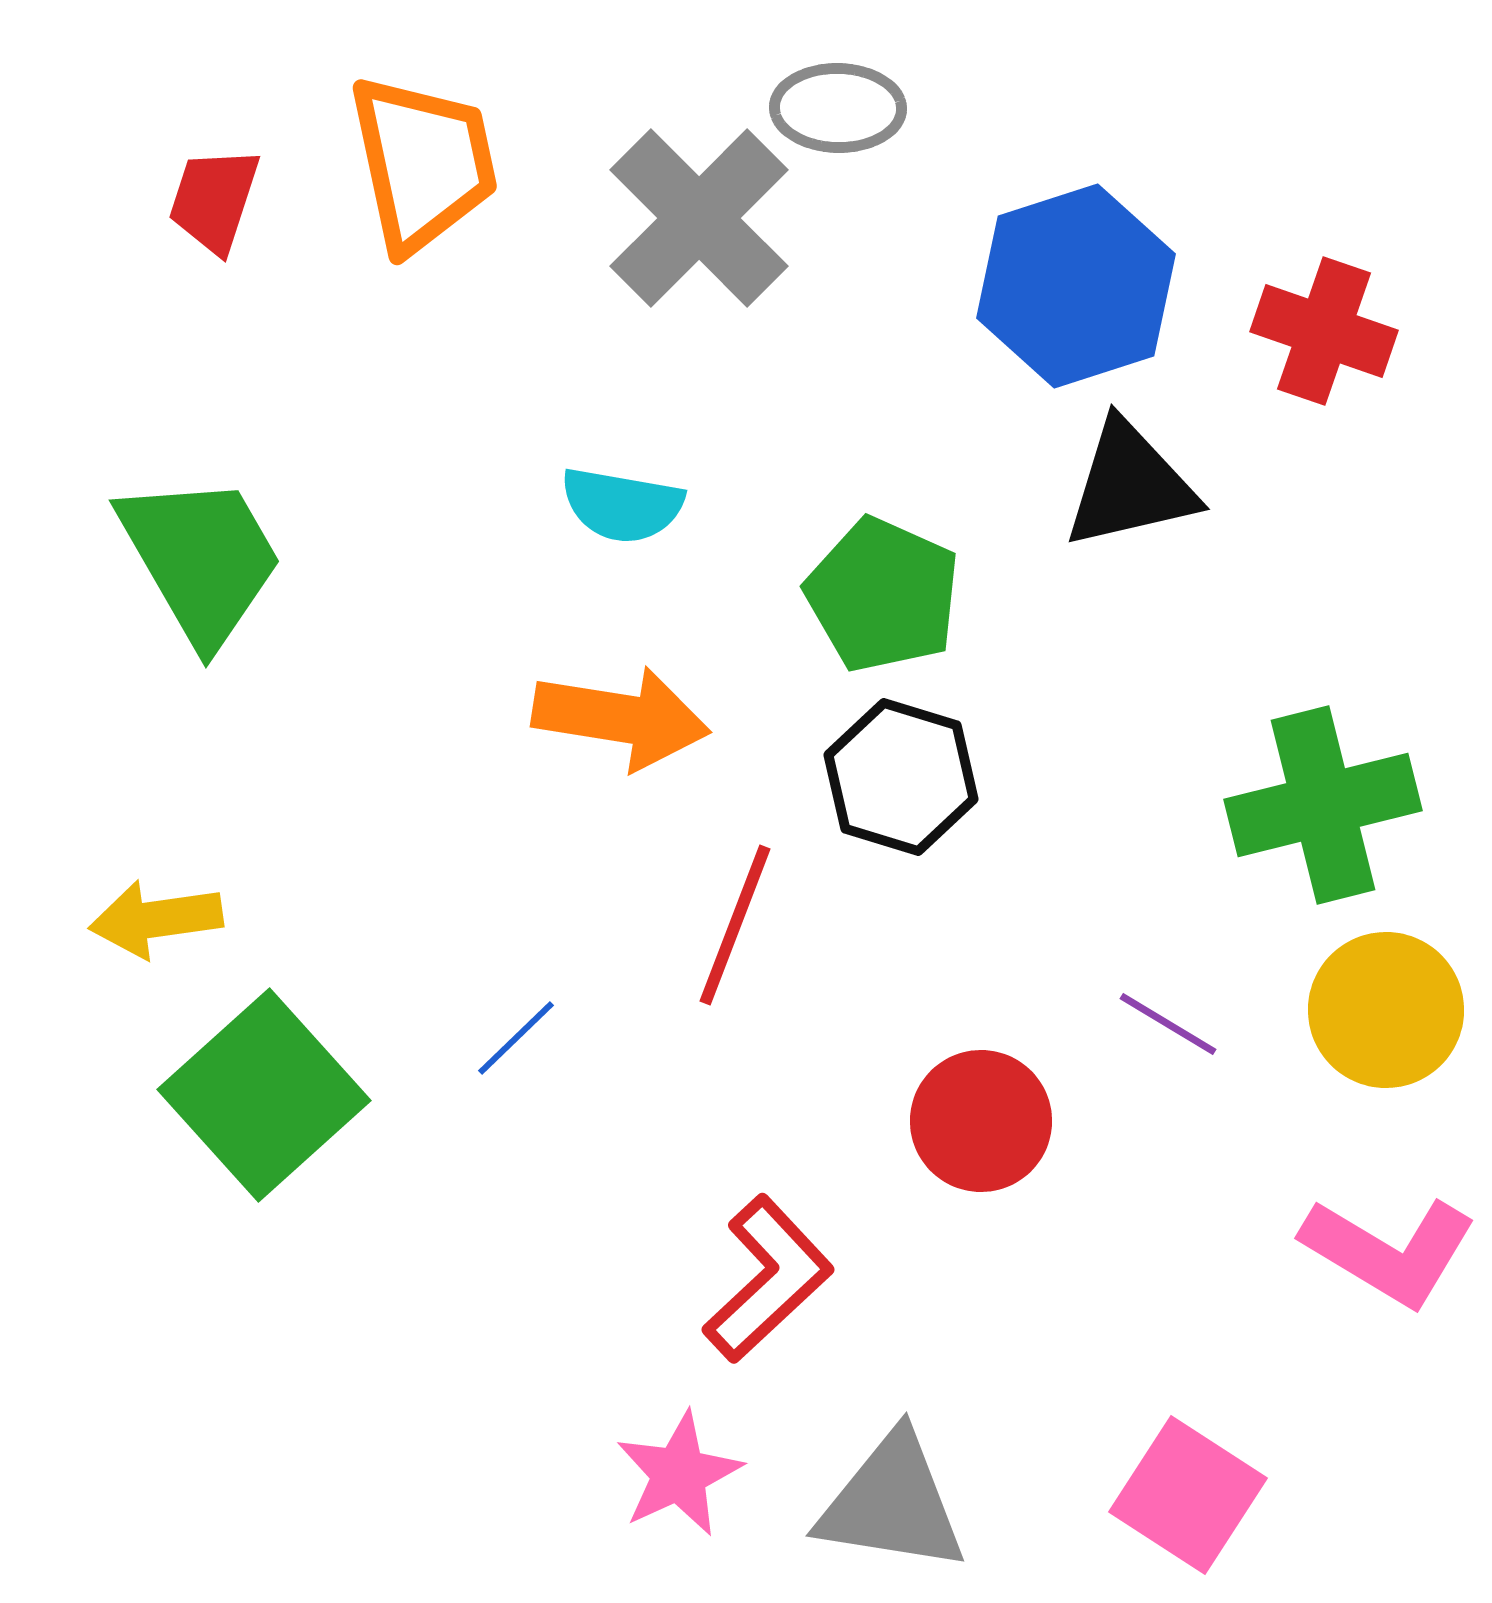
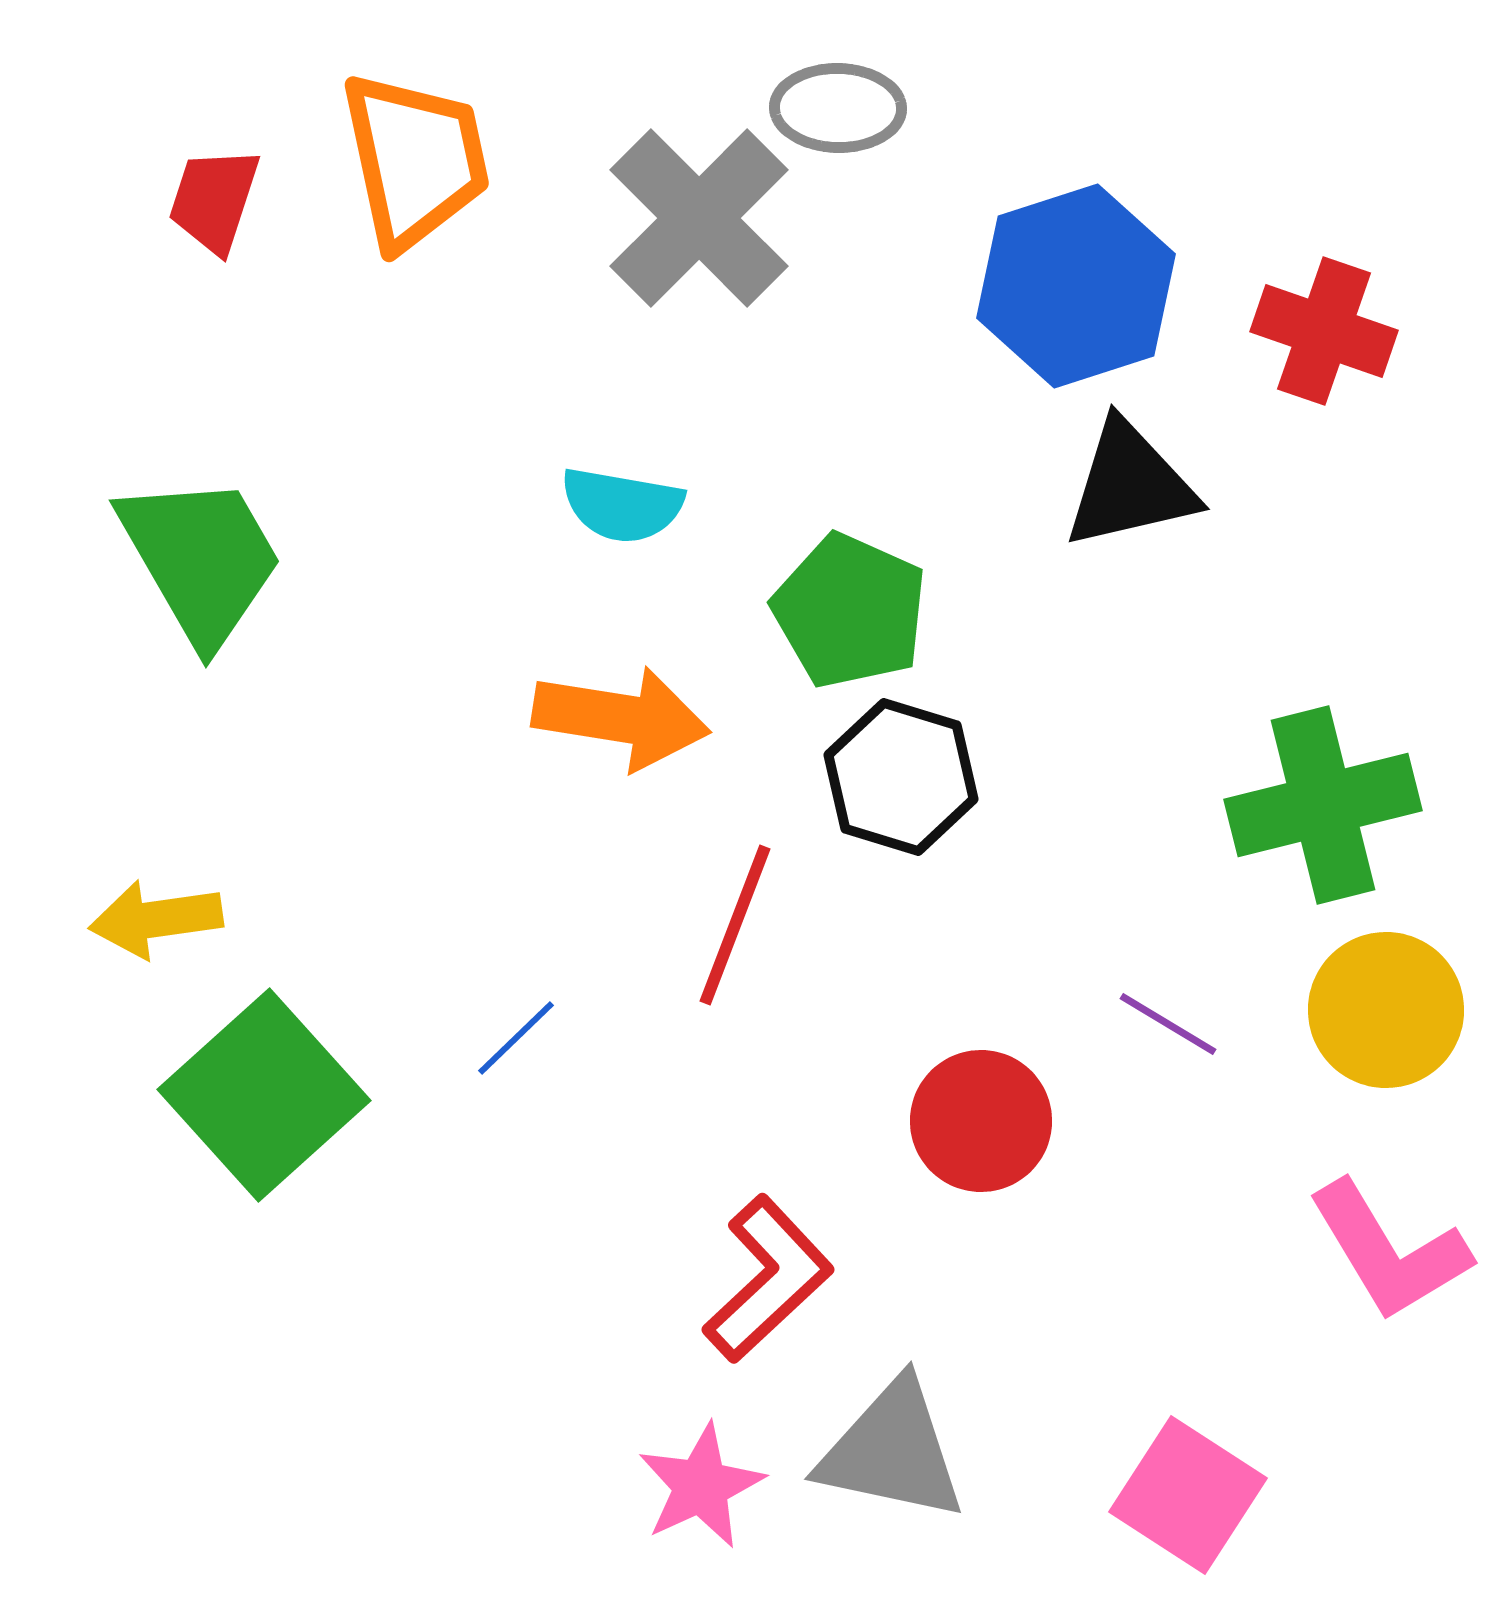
orange trapezoid: moved 8 px left, 3 px up
green pentagon: moved 33 px left, 16 px down
pink L-shape: rotated 28 degrees clockwise
pink star: moved 22 px right, 12 px down
gray triangle: moved 52 px up; rotated 3 degrees clockwise
